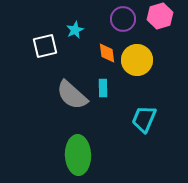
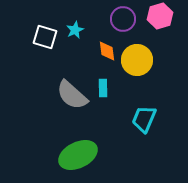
white square: moved 9 px up; rotated 30 degrees clockwise
orange diamond: moved 2 px up
green ellipse: rotated 66 degrees clockwise
